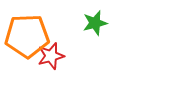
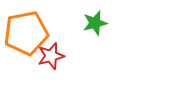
orange pentagon: moved 1 px left, 3 px up; rotated 9 degrees counterclockwise
